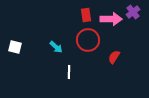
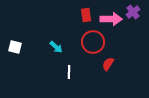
red circle: moved 5 px right, 2 px down
red semicircle: moved 6 px left, 7 px down
